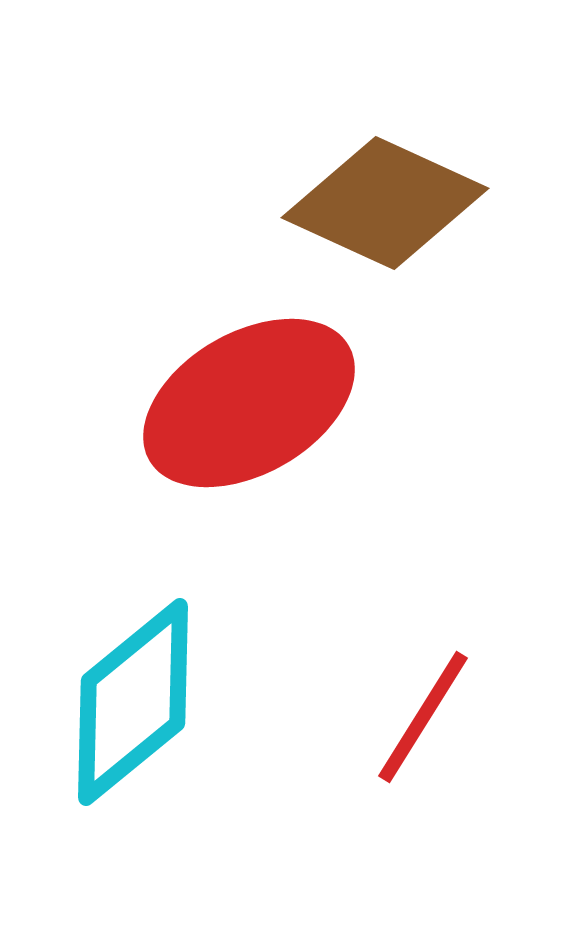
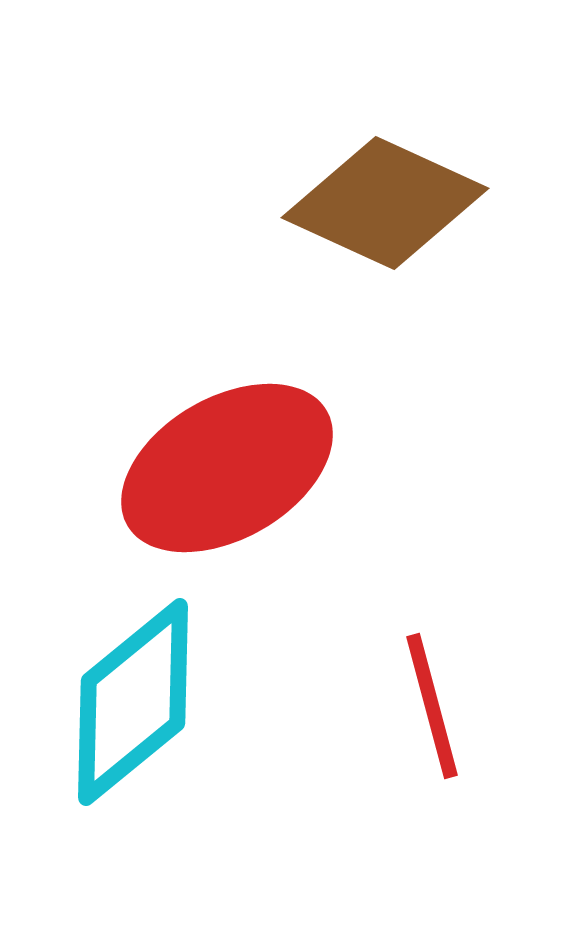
red ellipse: moved 22 px left, 65 px down
red line: moved 9 px right, 11 px up; rotated 47 degrees counterclockwise
